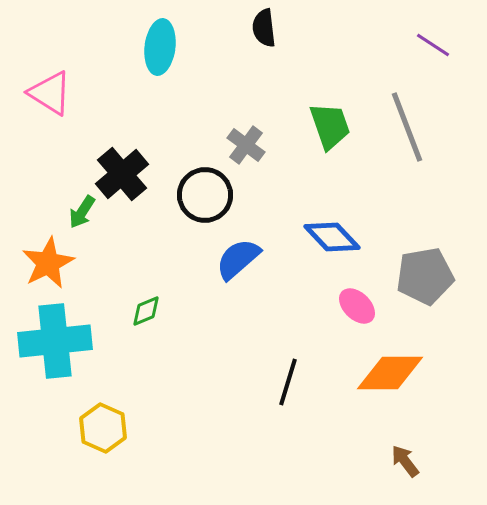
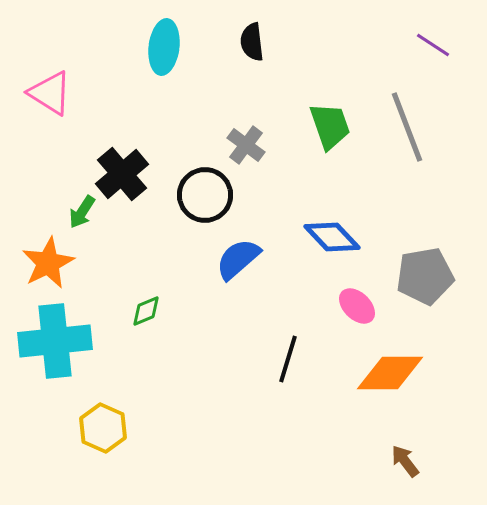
black semicircle: moved 12 px left, 14 px down
cyan ellipse: moved 4 px right
black line: moved 23 px up
